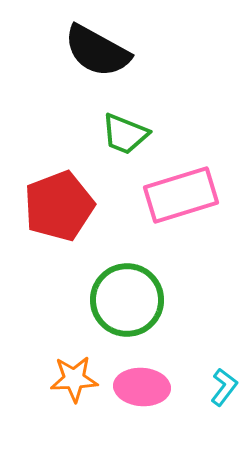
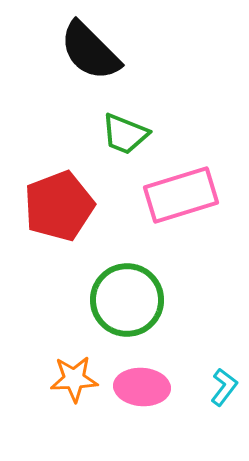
black semicircle: moved 7 px left; rotated 16 degrees clockwise
